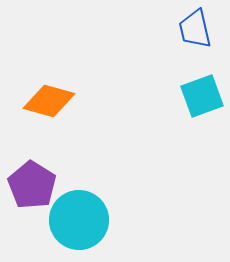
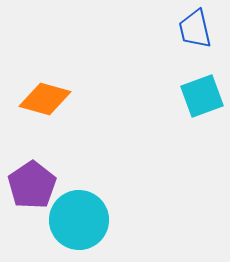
orange diamond: moved 4 px left, 2 px up
purple pentagon: rotated 6 degrees clockwise
